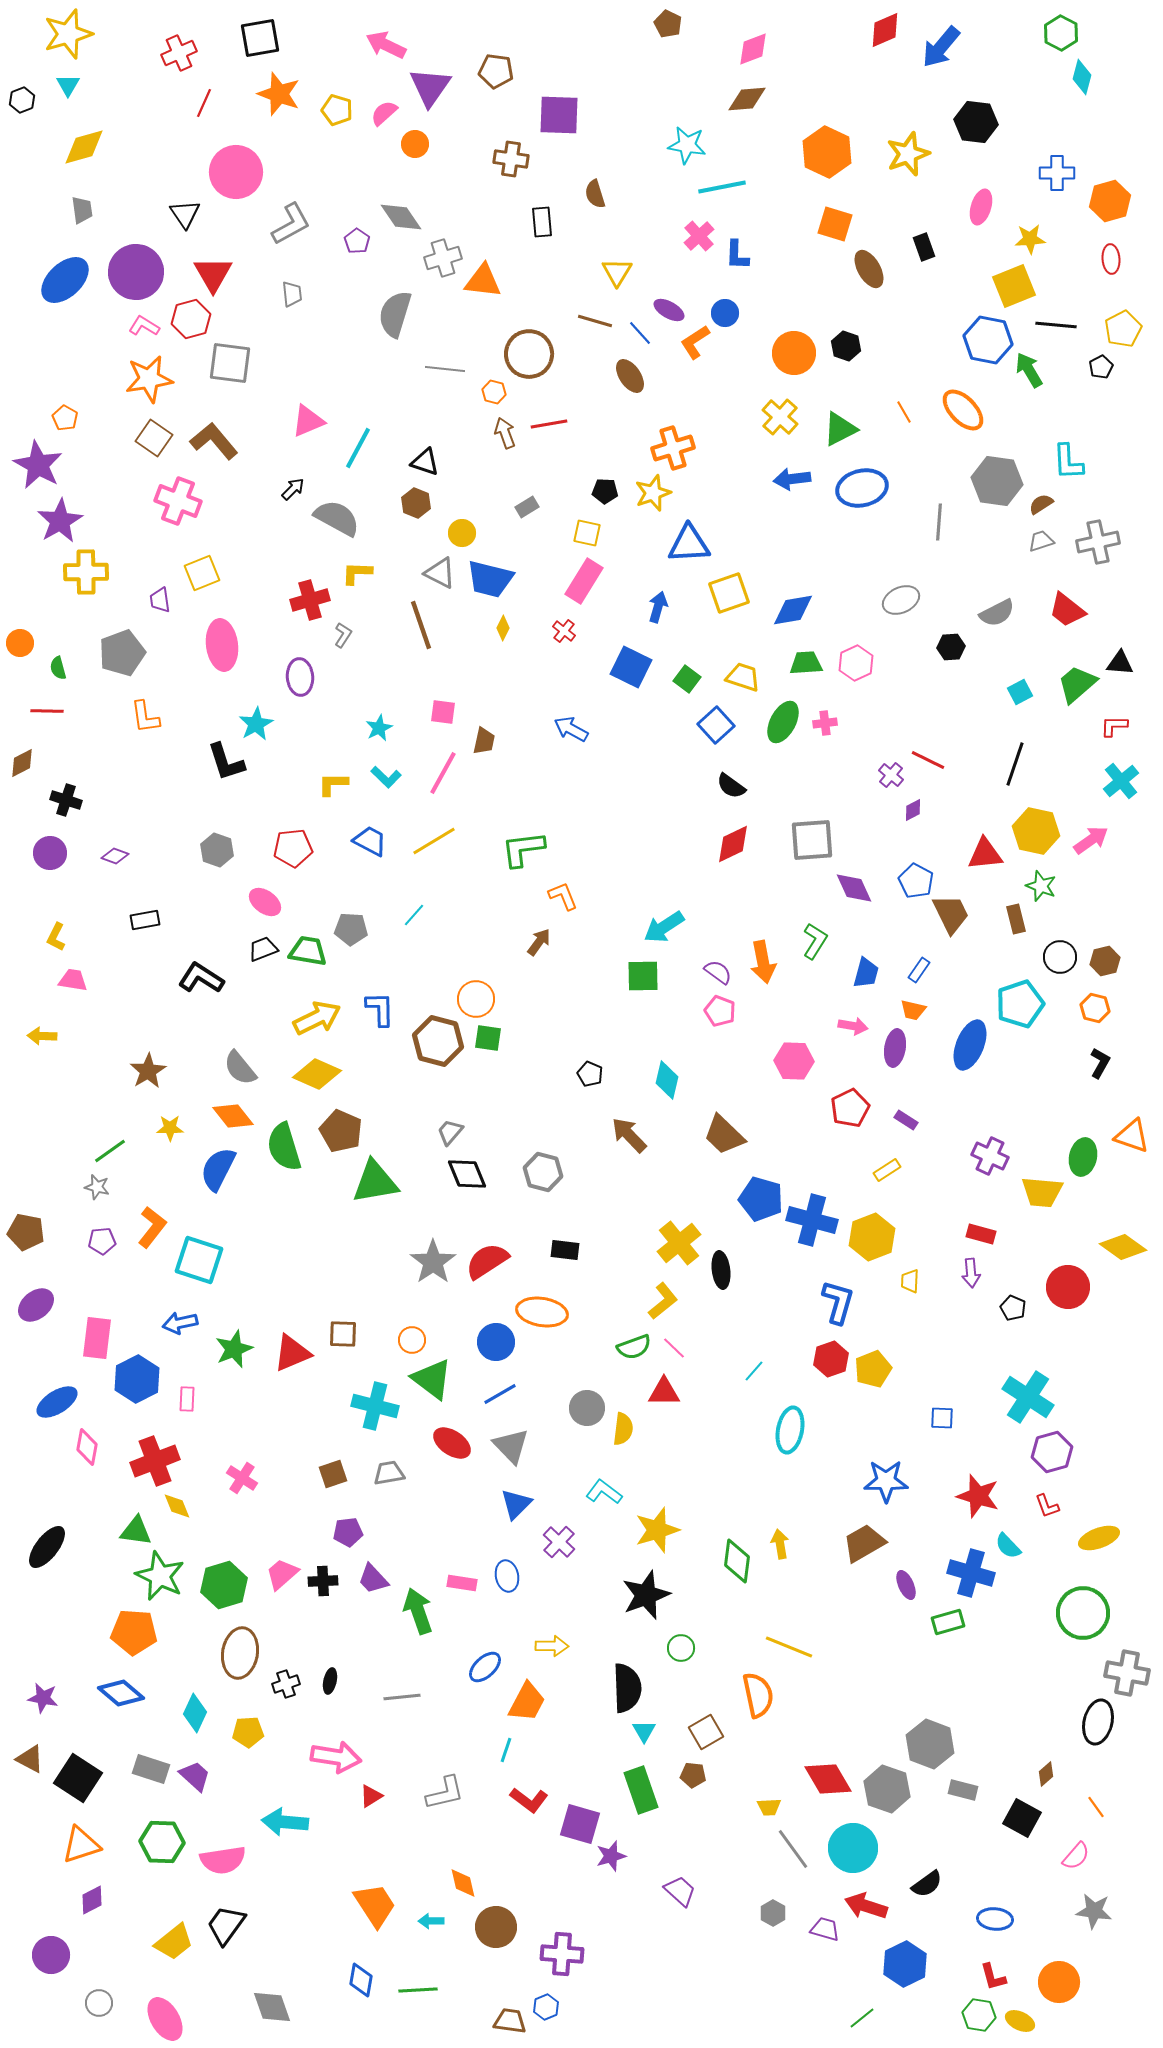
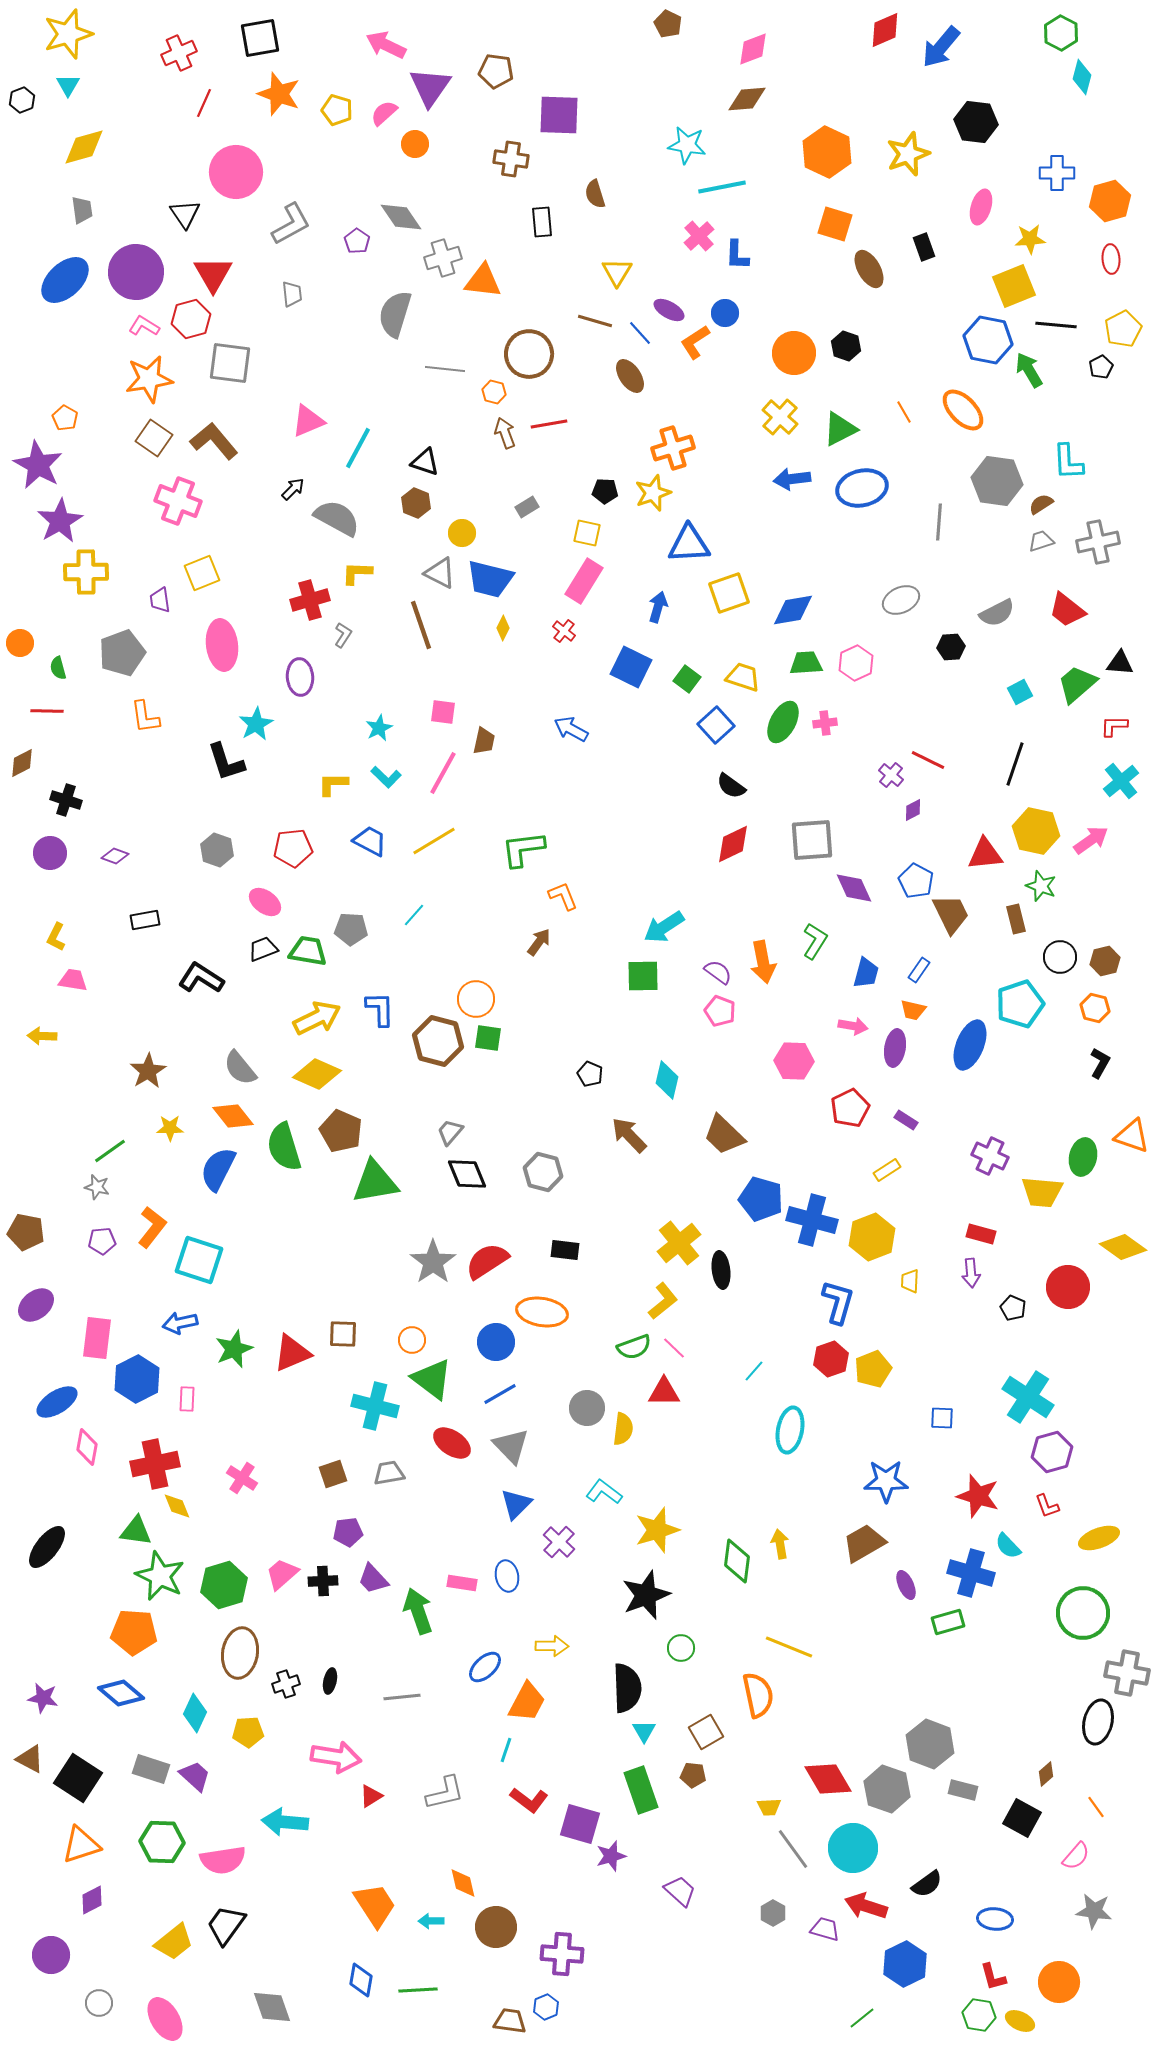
red cross at (155, 1461): moved 3 px down; rotated 9 degrees clockwise
